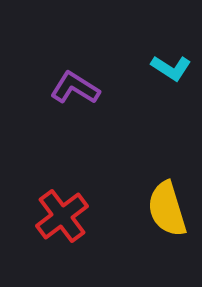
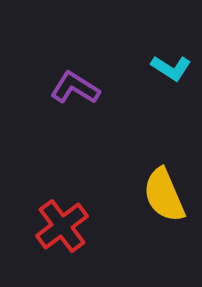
yellow semicircle: moved 3 px left, 14 px up; rotated 6 degrees counterclockwise
red cross: moved 10 px down
